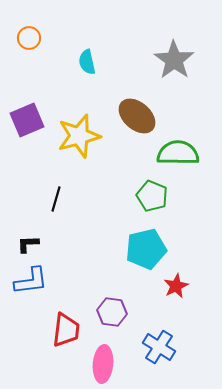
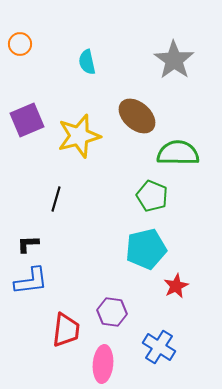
orange circle: moved 9 px left, 6 px down
